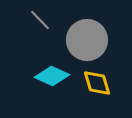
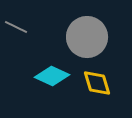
gray line: moved 24 px left, 7 px down; rotated 20 degrees counterclockwise
gray circle: moved 3 px up
